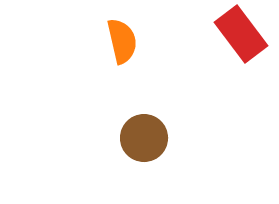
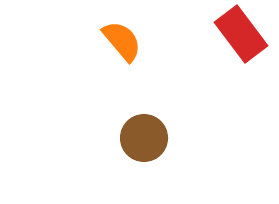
orange semicircle: rotated 27 degrees counterclockwise
